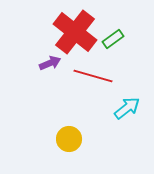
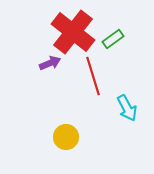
red cross: moved 2 px left
red line: rotated 57 degrees clockwise
cyan arrow: rotated 100 degrees clockwise
yellow circle: moved 3 px left, 2 px up
